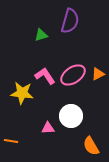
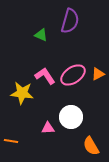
green triangle: rotated 40 degrees clockwise
white circle: moved 1 px down
